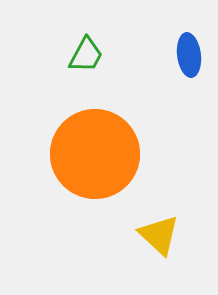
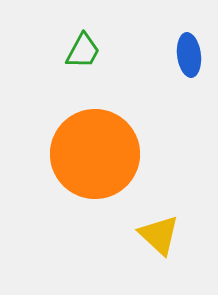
green trapezoid: moved 3 px left, 4 px up
